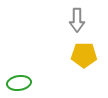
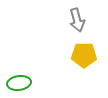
gray arrow: rotated 15 degrees counterclockwise
